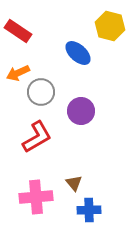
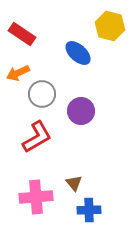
red rectangle: moved 4 px right, 3 px down
gray circle: moved 1 px right, 2 px down
